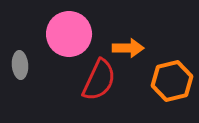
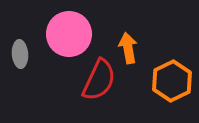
orange arrow: rotated 100 degrees counterclockwise
gray ellipse: moved 11 px up
orange hexagon: rotated 12 degrees counterclockwise
